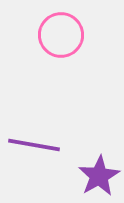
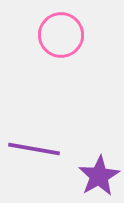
purple line: moved 4 px down
